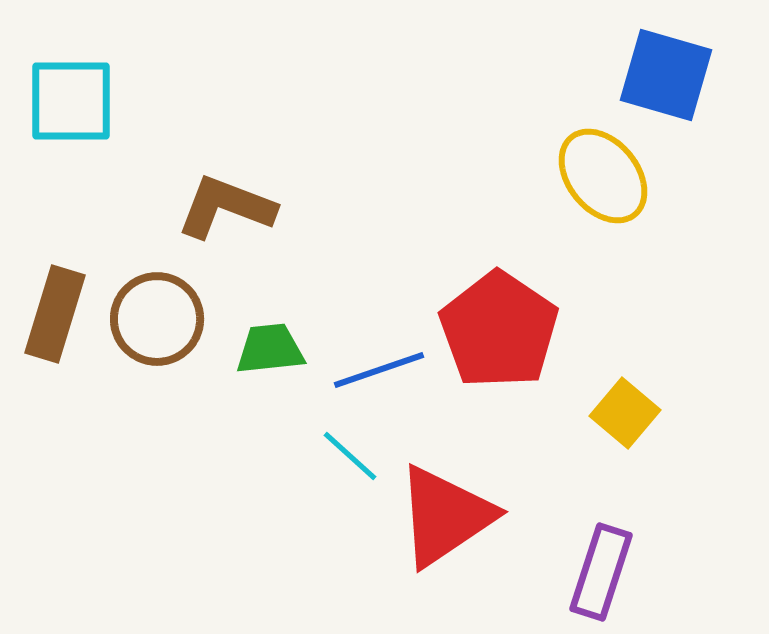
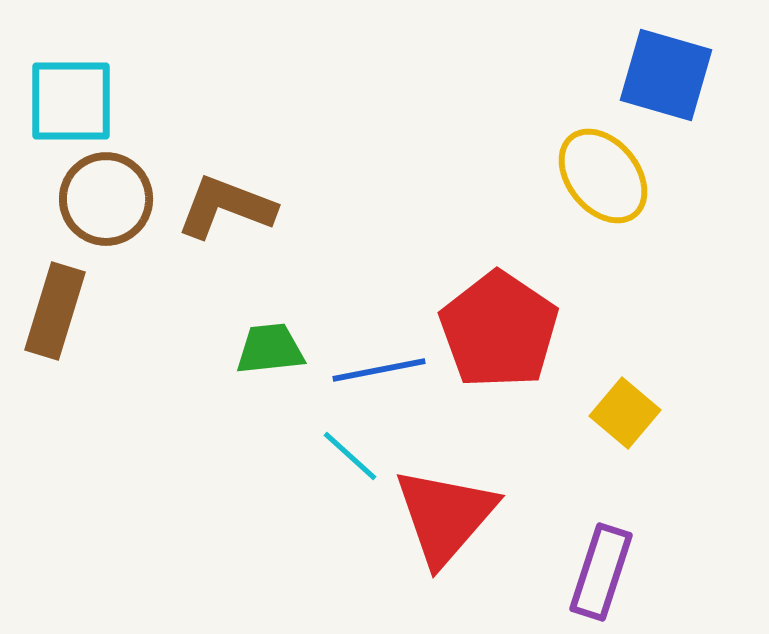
brown rectangle: moved 3 px up
brown circle: moved 51 px left, 120 px up
blue line: rotated 8 degrees clockwise
red triangle: rotated 15 degrees counterclockwise
